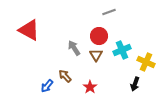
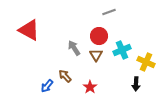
black arrow: moved 1 px right; rotated 16 degrees counterclockwise
